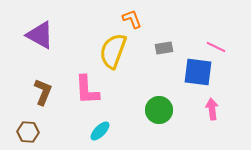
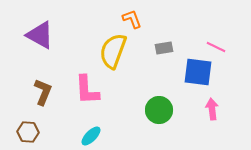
cyan ellipse: moved 9 px left, 5 px down
